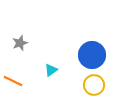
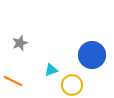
cyan triangle: rotated 16 degrees clockwise
yellow circle: moved 22 px left
